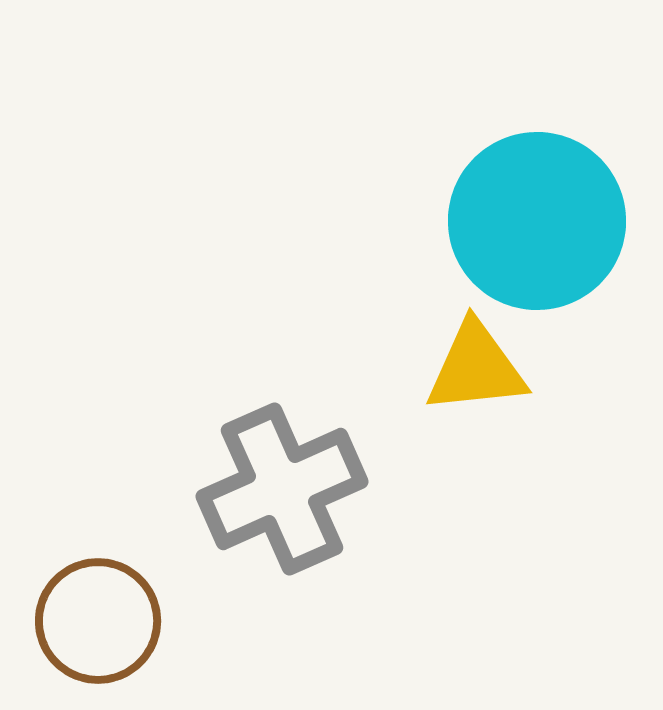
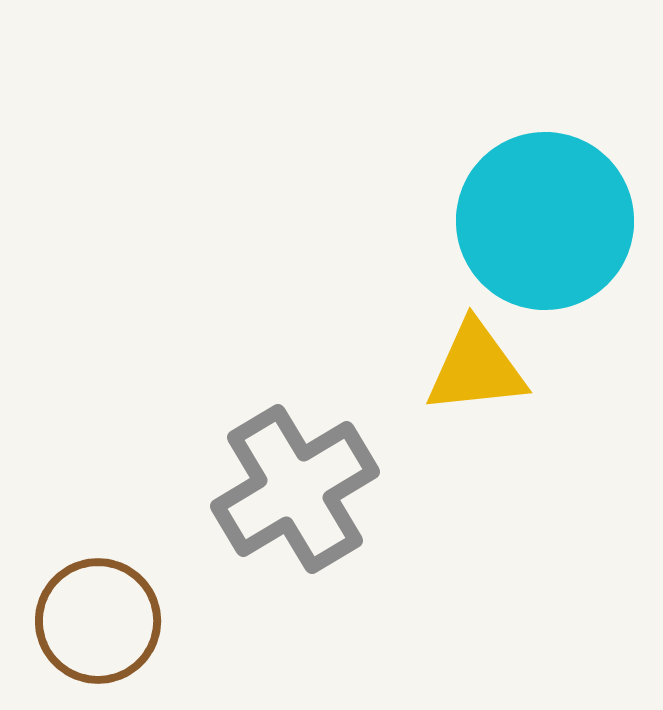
cyan circle: moved 8 px right
gray cross: moved 13 px right; rotated 7 degrees counterclockwise
